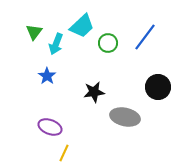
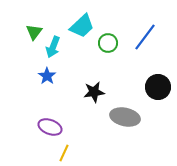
cyan arrow: moved 3 px left, 3 px down
